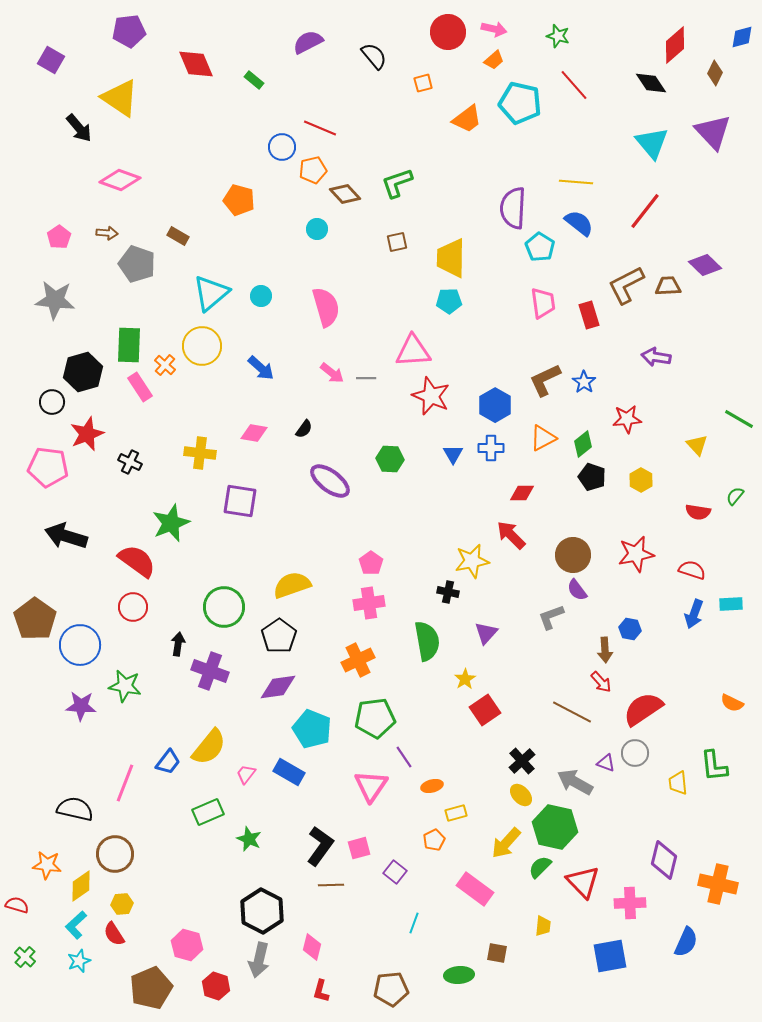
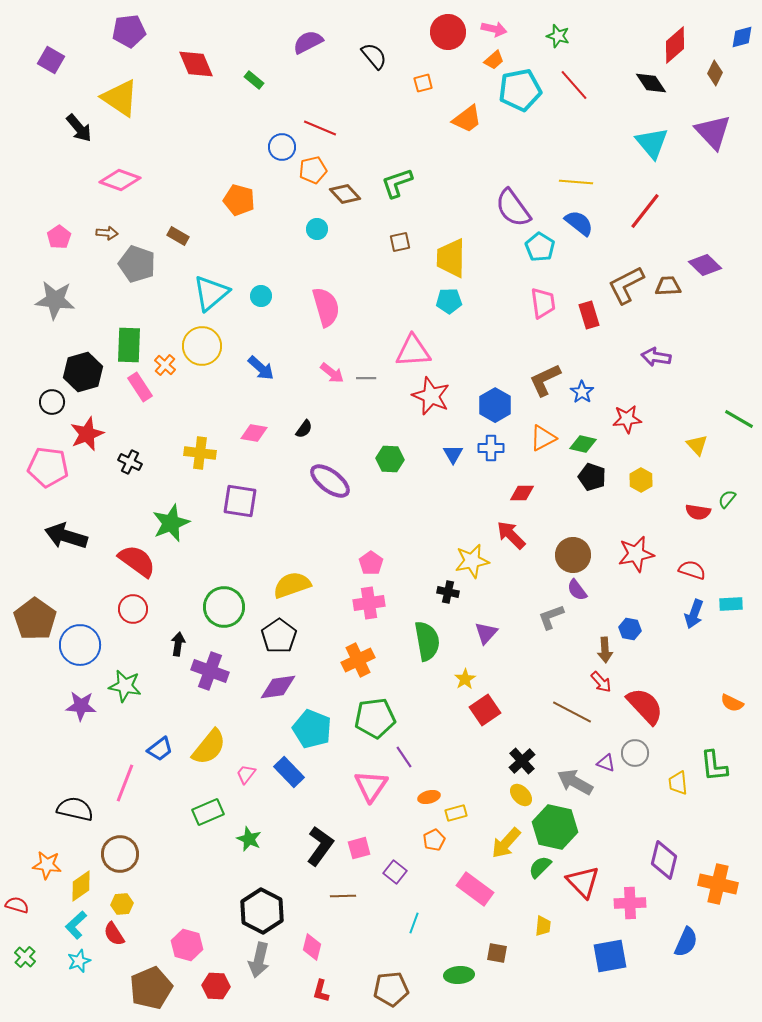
cyan pentagon at (520, 103): moved 13 px up; rotated 24 degrees counterclockwise
purple semicircle at (513, 208): rotated 39 degrees counterclockwise
brown square at (397, 242): moved 3 px right
blue star at (584, 382): moved 2 px left, 10 px down
green diamond at (583, 444): rotated 52 degrees clockwise
green semicircle at (735, 496): moved 8 px left, 3 px down
red circle at (133, 607): moved 2 px down
red semicircle at (643, 709): moved 2 px right, 3 px up; rotated 81 degrees clockwise
blue trapezoid at (168, 762): moved 8 px left, 13 px up; rotated 16 degrees clockwise
blue rectangle at (289, 772): rotated 16 degrees clockwise
orange ellipse at (432, 786): moved 3 px left, 11 px down
brown circle at (115, 854): moved 5 px right
brown line at (331, 885): moved 12 px right, 11 px down
red hexagon at (216, 986): rotated 16 degrees counterclockwise
